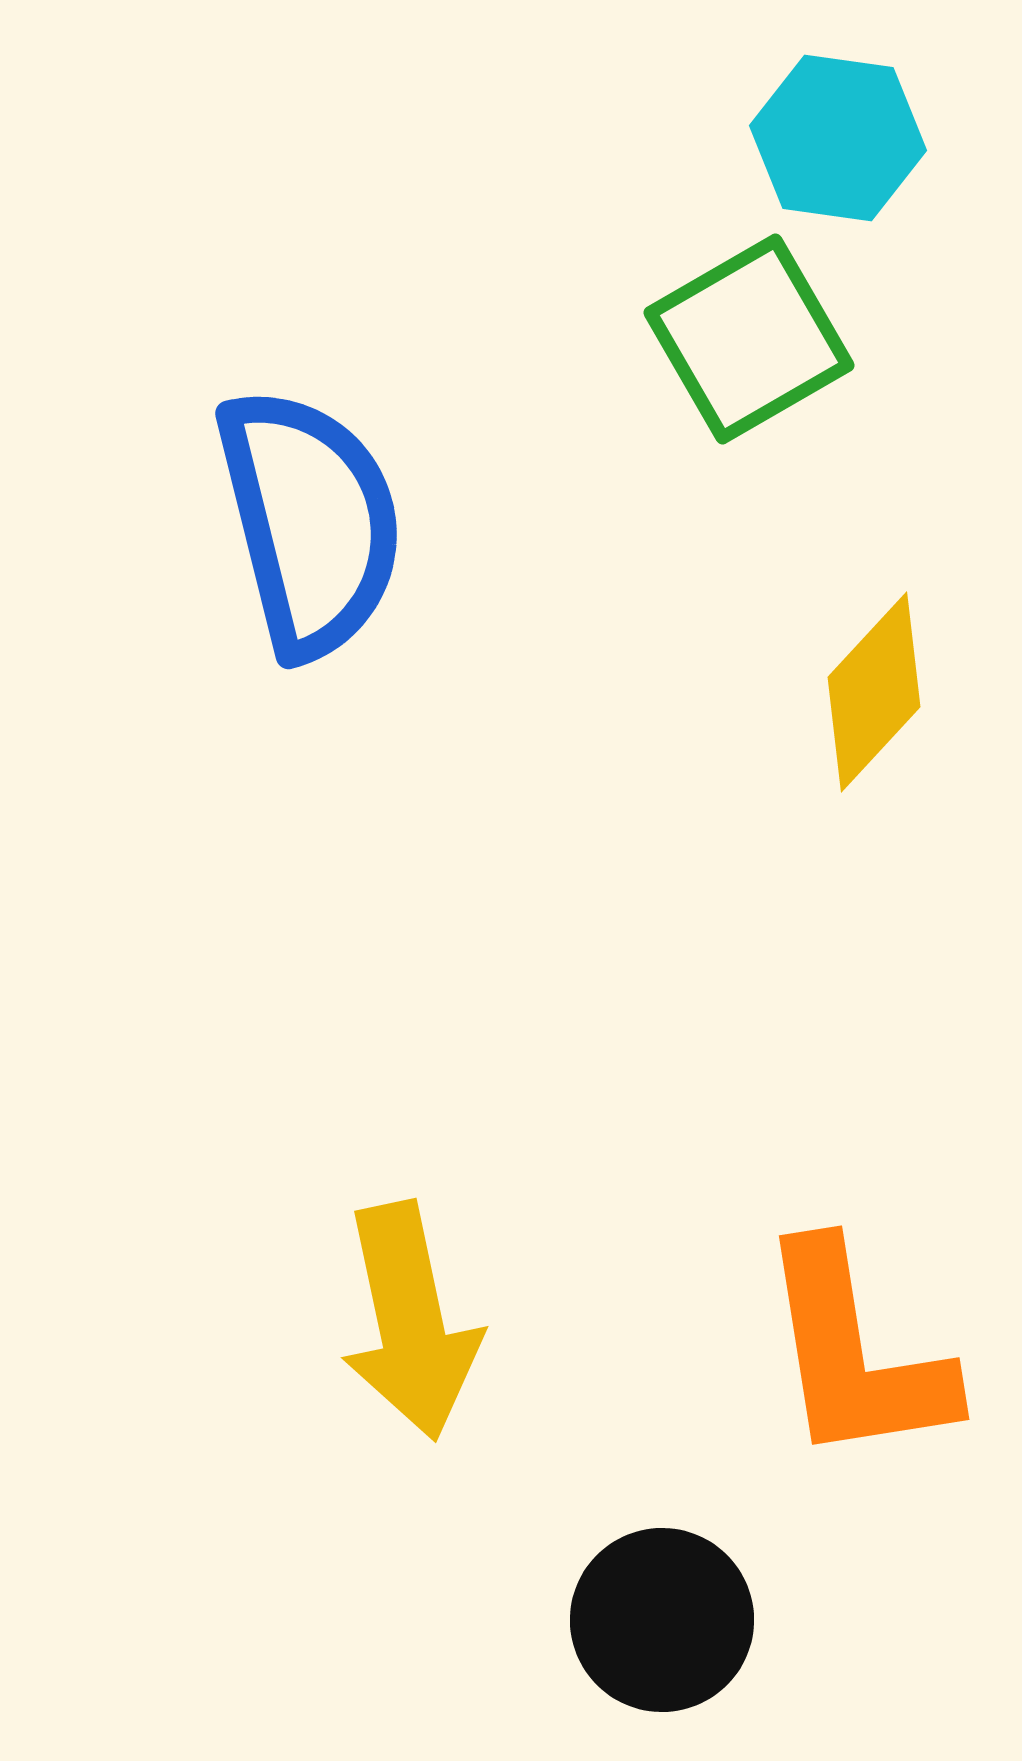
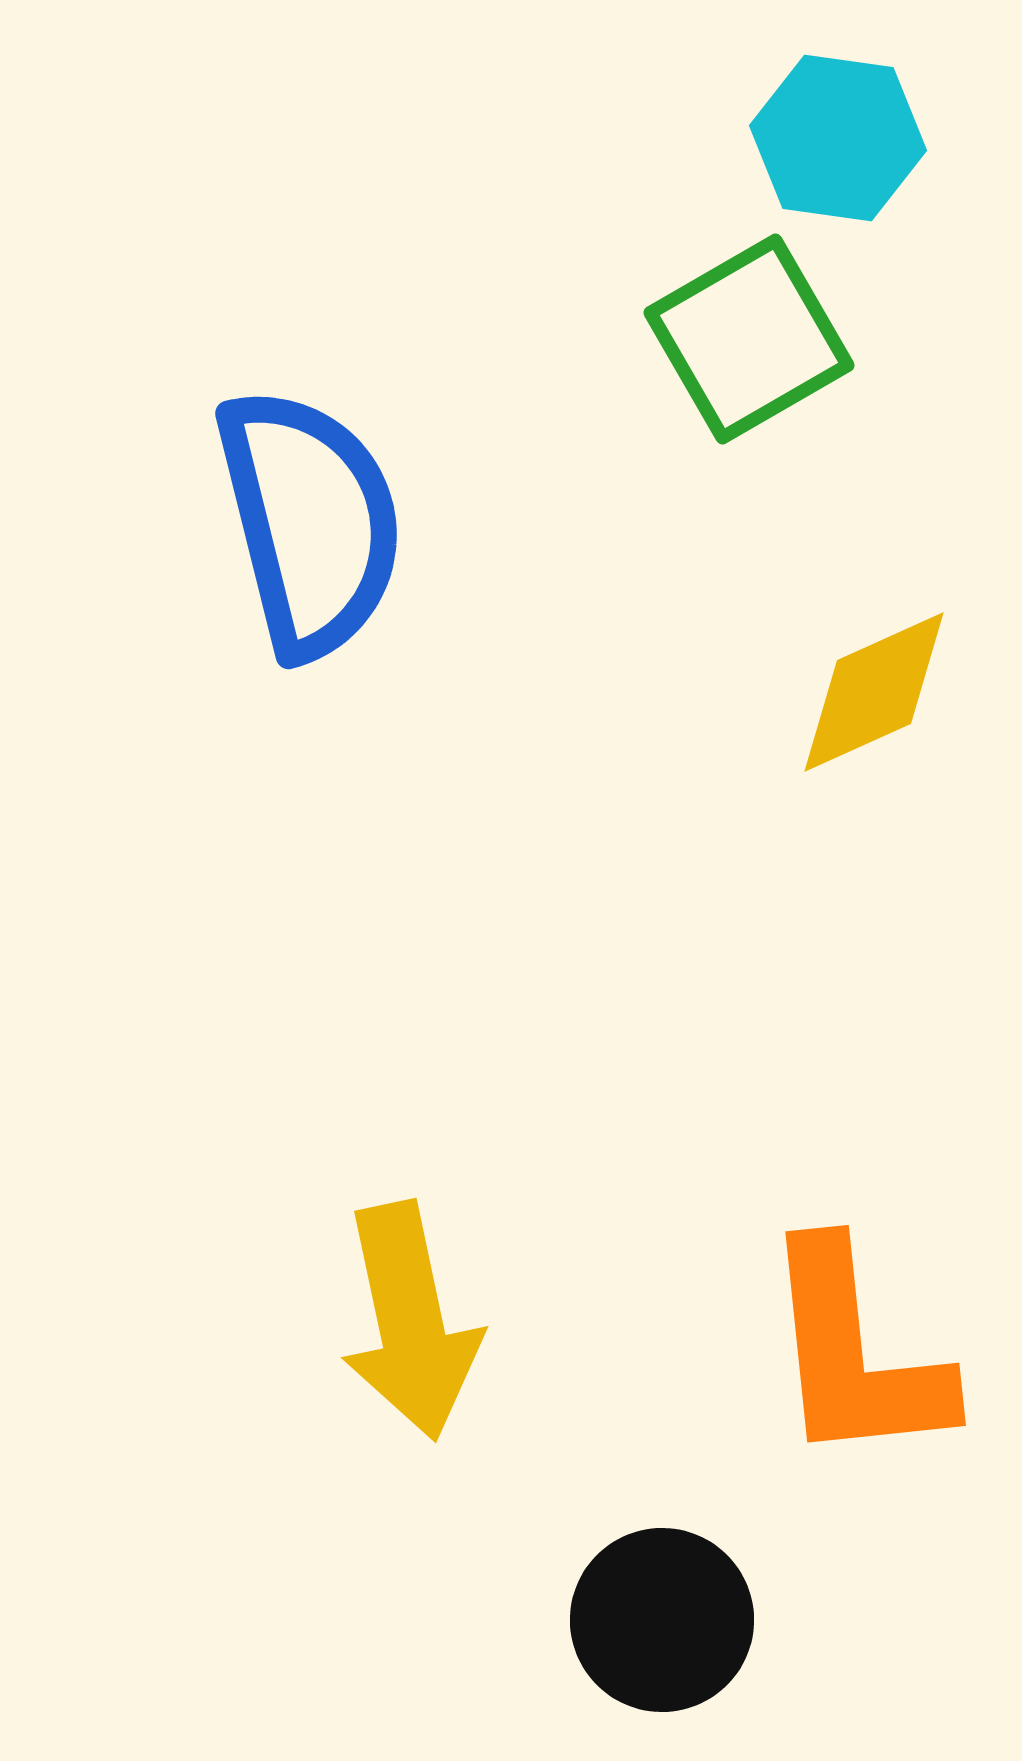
yellow diamond: rotated 23 degrees clockwise
orange L-shape: rotated 3 degrees clockwise
